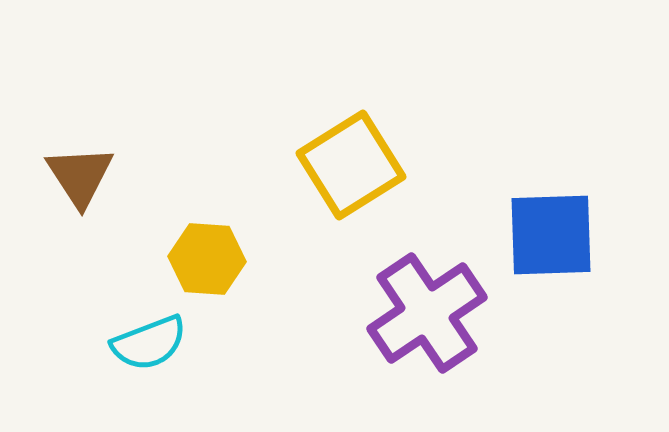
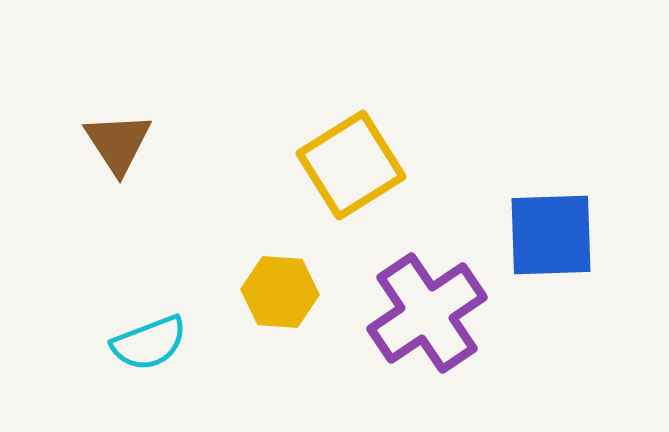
brown triangle: moved 38 px right, 33 px up
yellow hexagon: moved 73 px right, 33 px down
